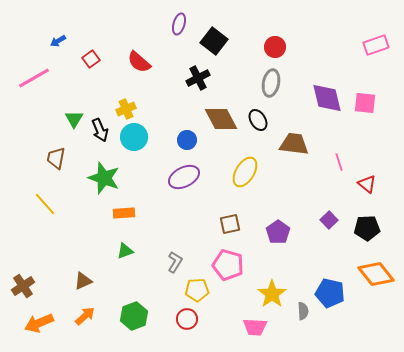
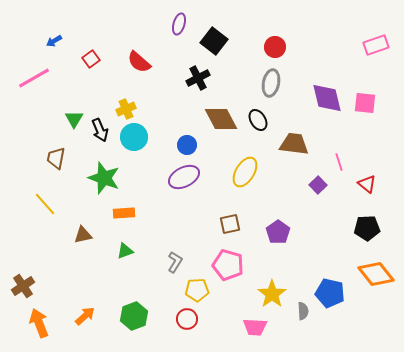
blue arrow at (58, 41): moved 4 px left
blue circle at (187, 140): moved 5 px down
purple square at (329, 220): moved 11 px left, 35 px up
brown triangle at (83, 281): moved 46 px up; rotated 12 degrees clockwise
orange arrow at (39, 323): rotated 92 degrees clockwise
